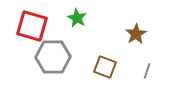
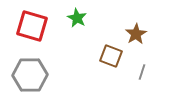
gray hexagon: moved 23 px left, 18 px down
brown square: moved 6 px right, 11 px up
gray line: moved 5 px left, 1 px down
